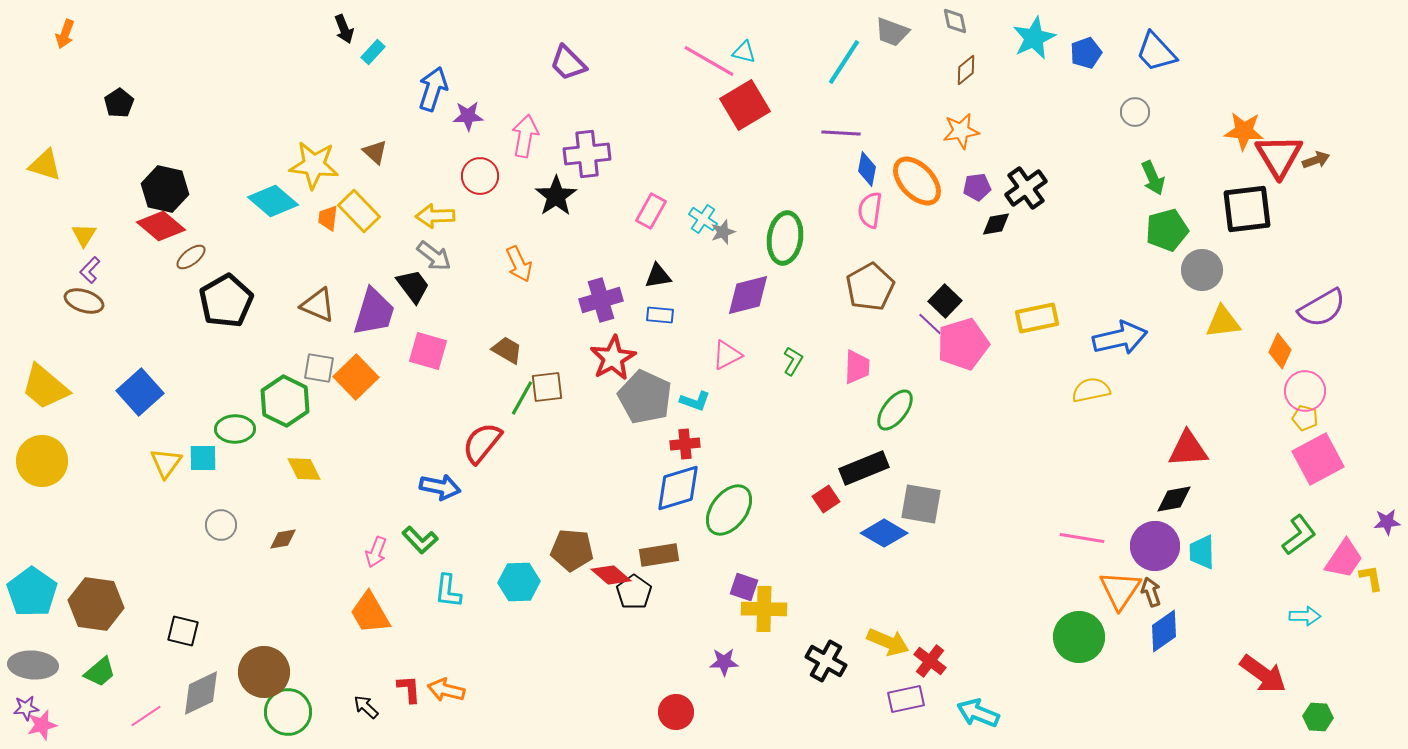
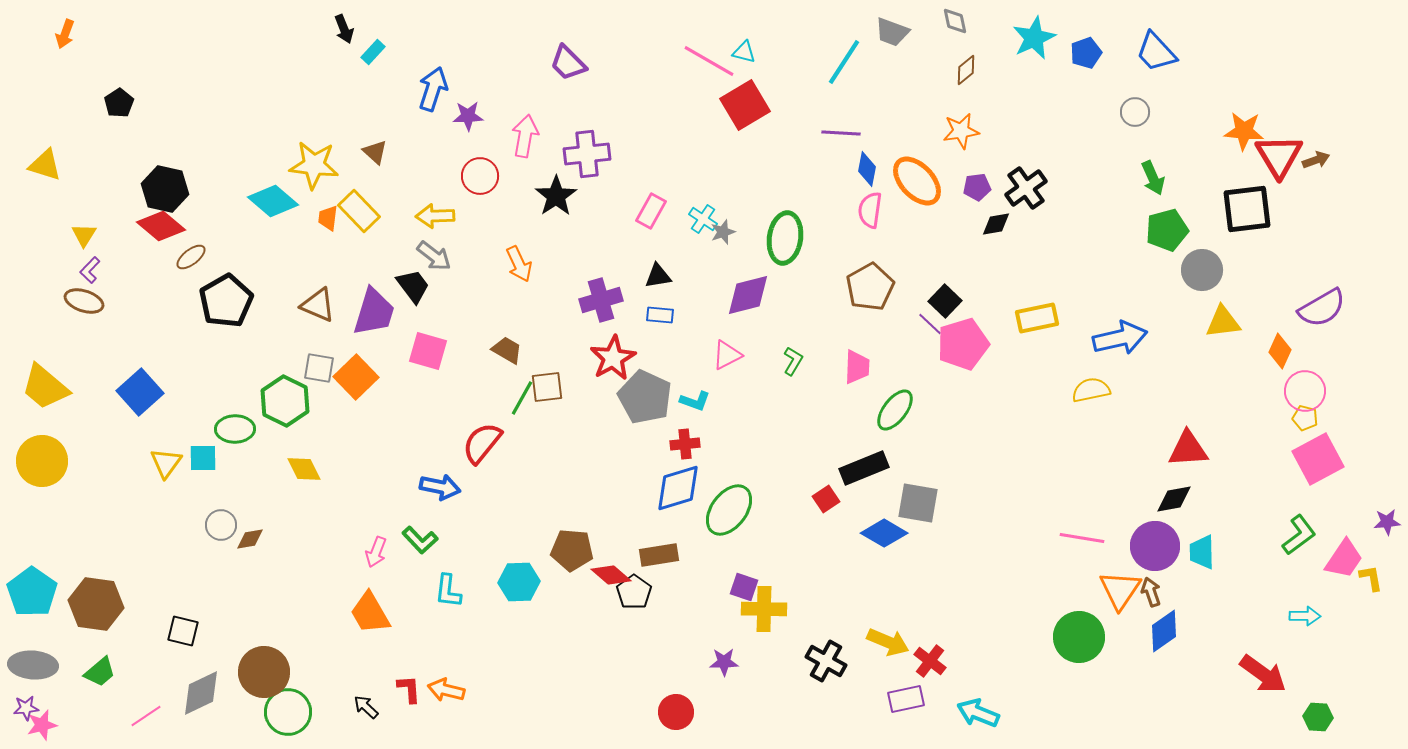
gray square at (921, 504): moved 3 px left, 1 px up
brown diamond at (283, 539): moved 33 px left
